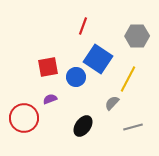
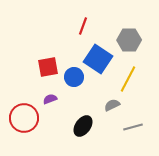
gray hexagon: moved 8 px left, 4 px down
blue circle: moved 2 px left
gray semicircle: moved 2 px down; rotated 21 degrees clockwise
